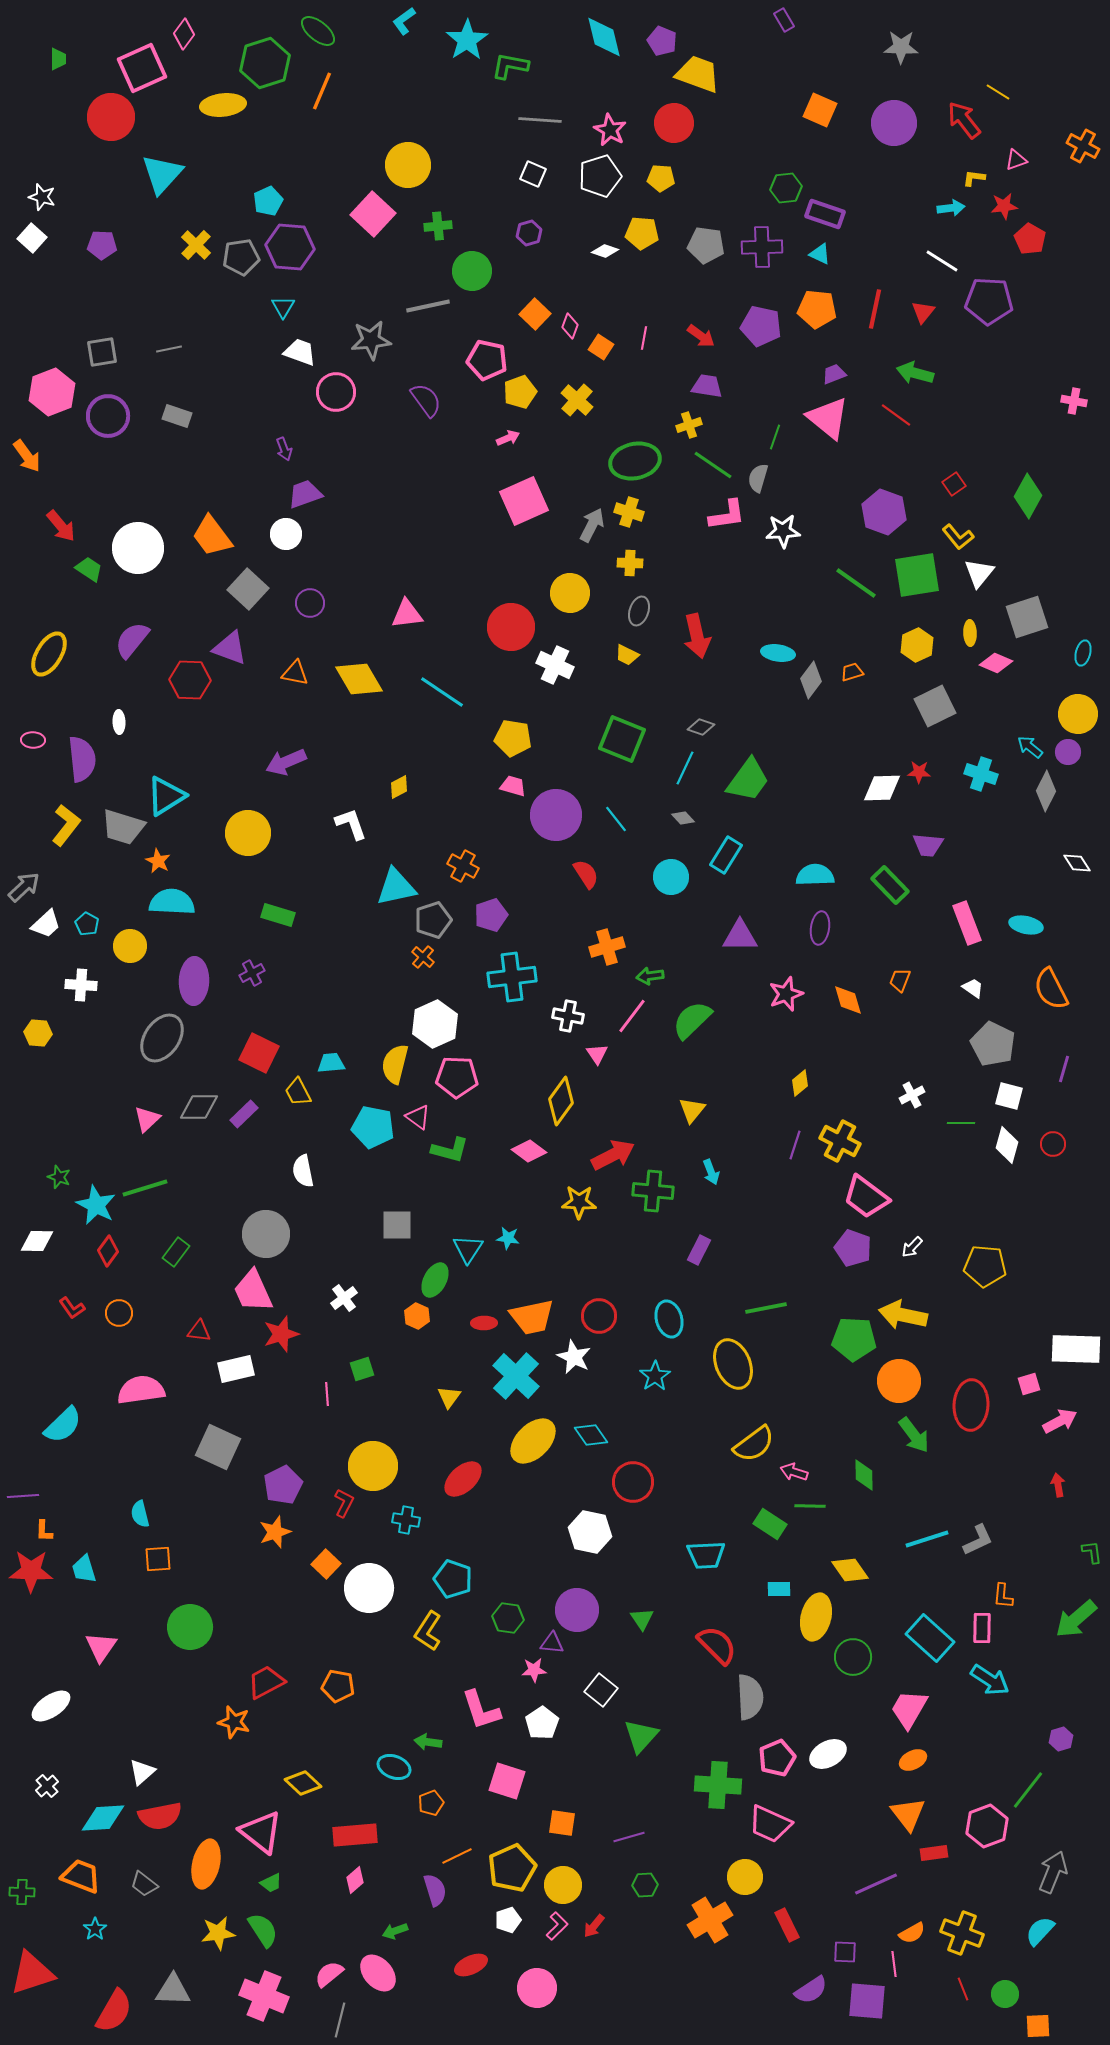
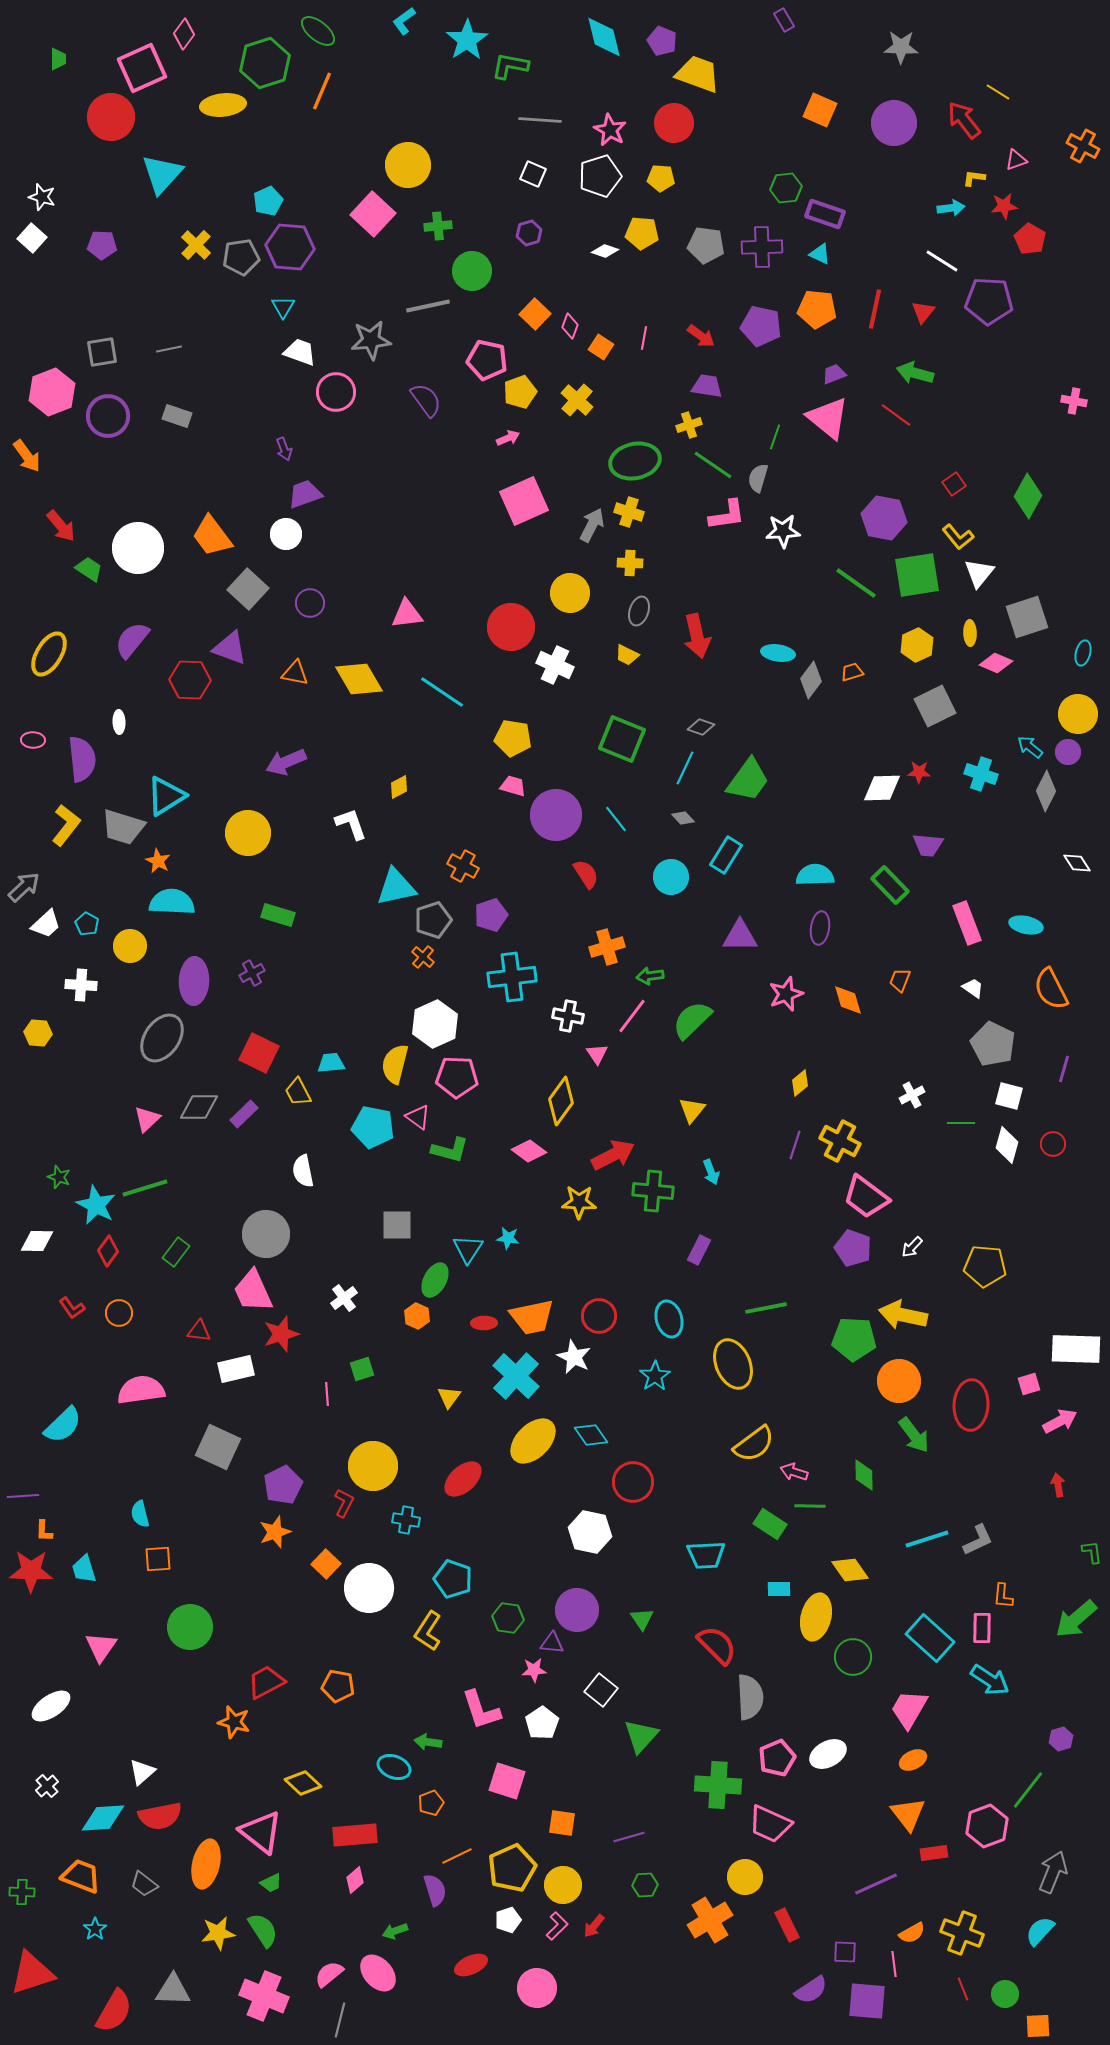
purple hexagon at (884, 512): moved 6 px down; rotated 9 degrees counterclockwise
